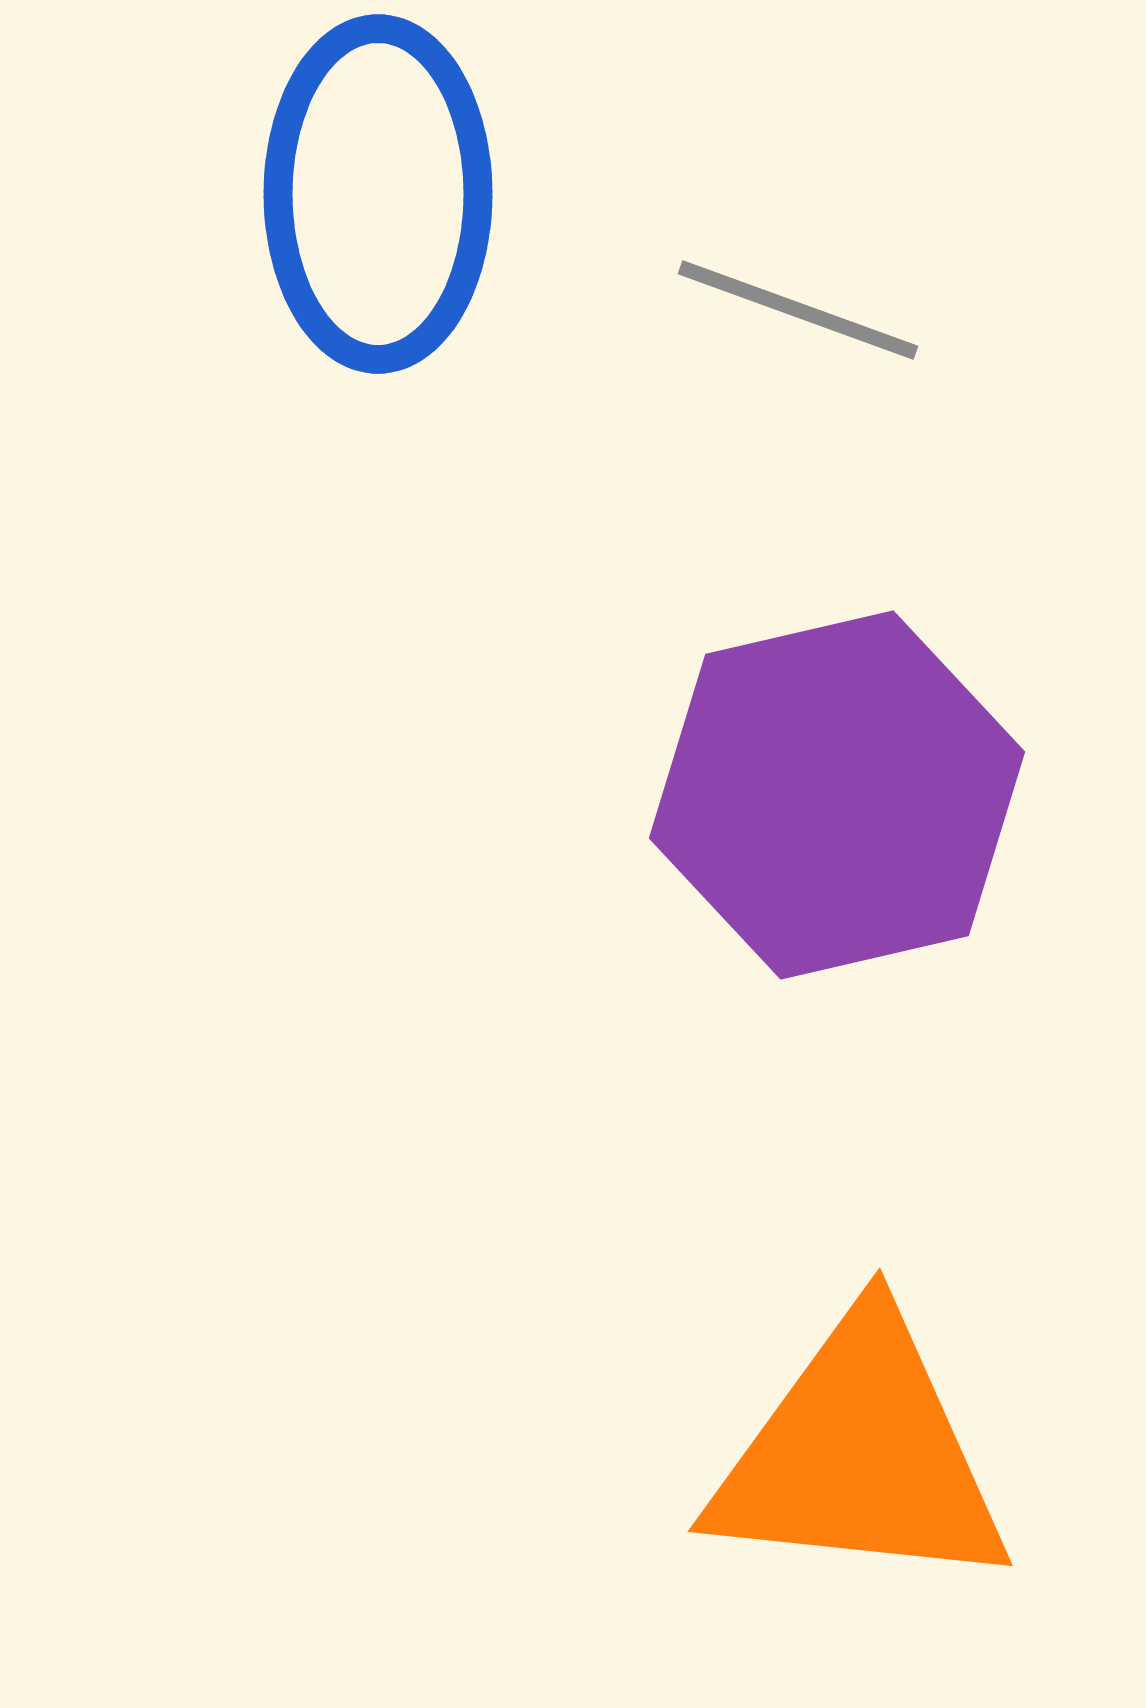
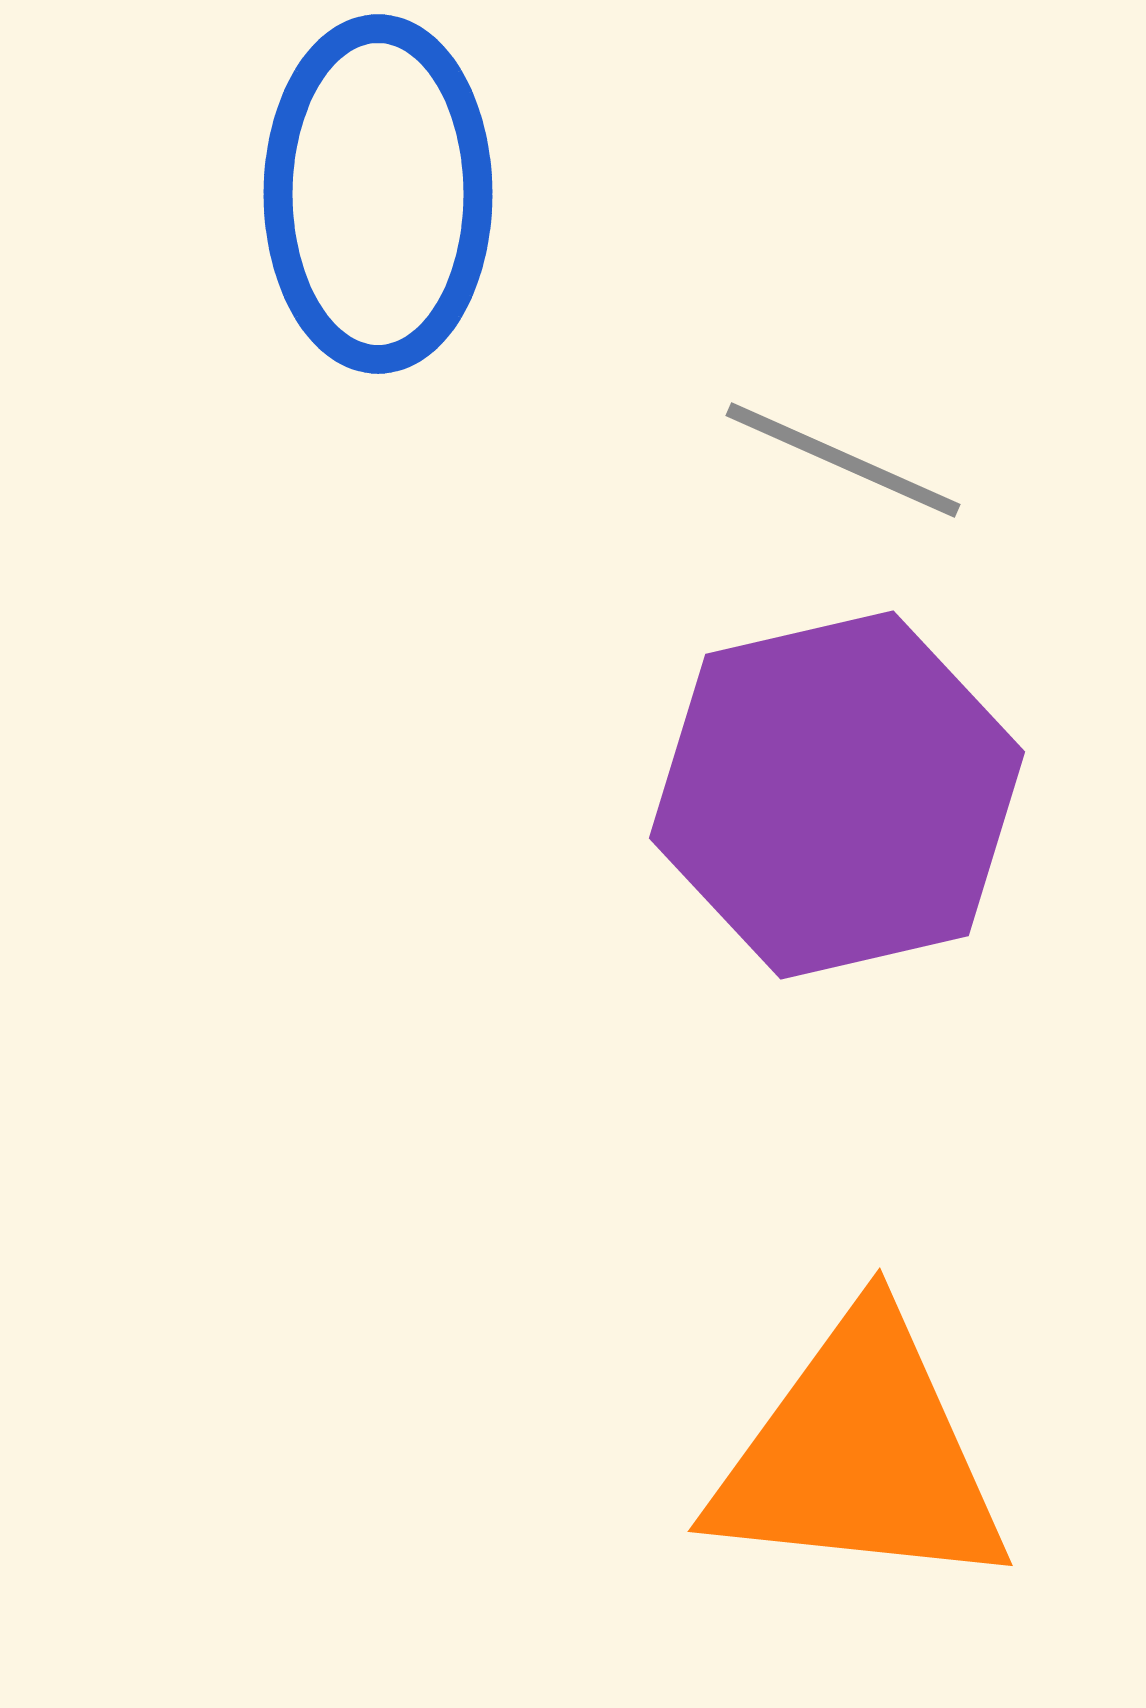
gray line: moved 45 px right, 150 px down; rotated 4 degrees clockwise
